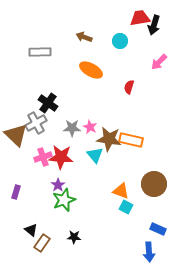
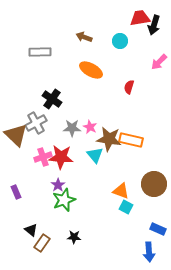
black cross: moved 4 px right, 4 px up
purple rectangle: rotated 40 degrees counterclockwise
